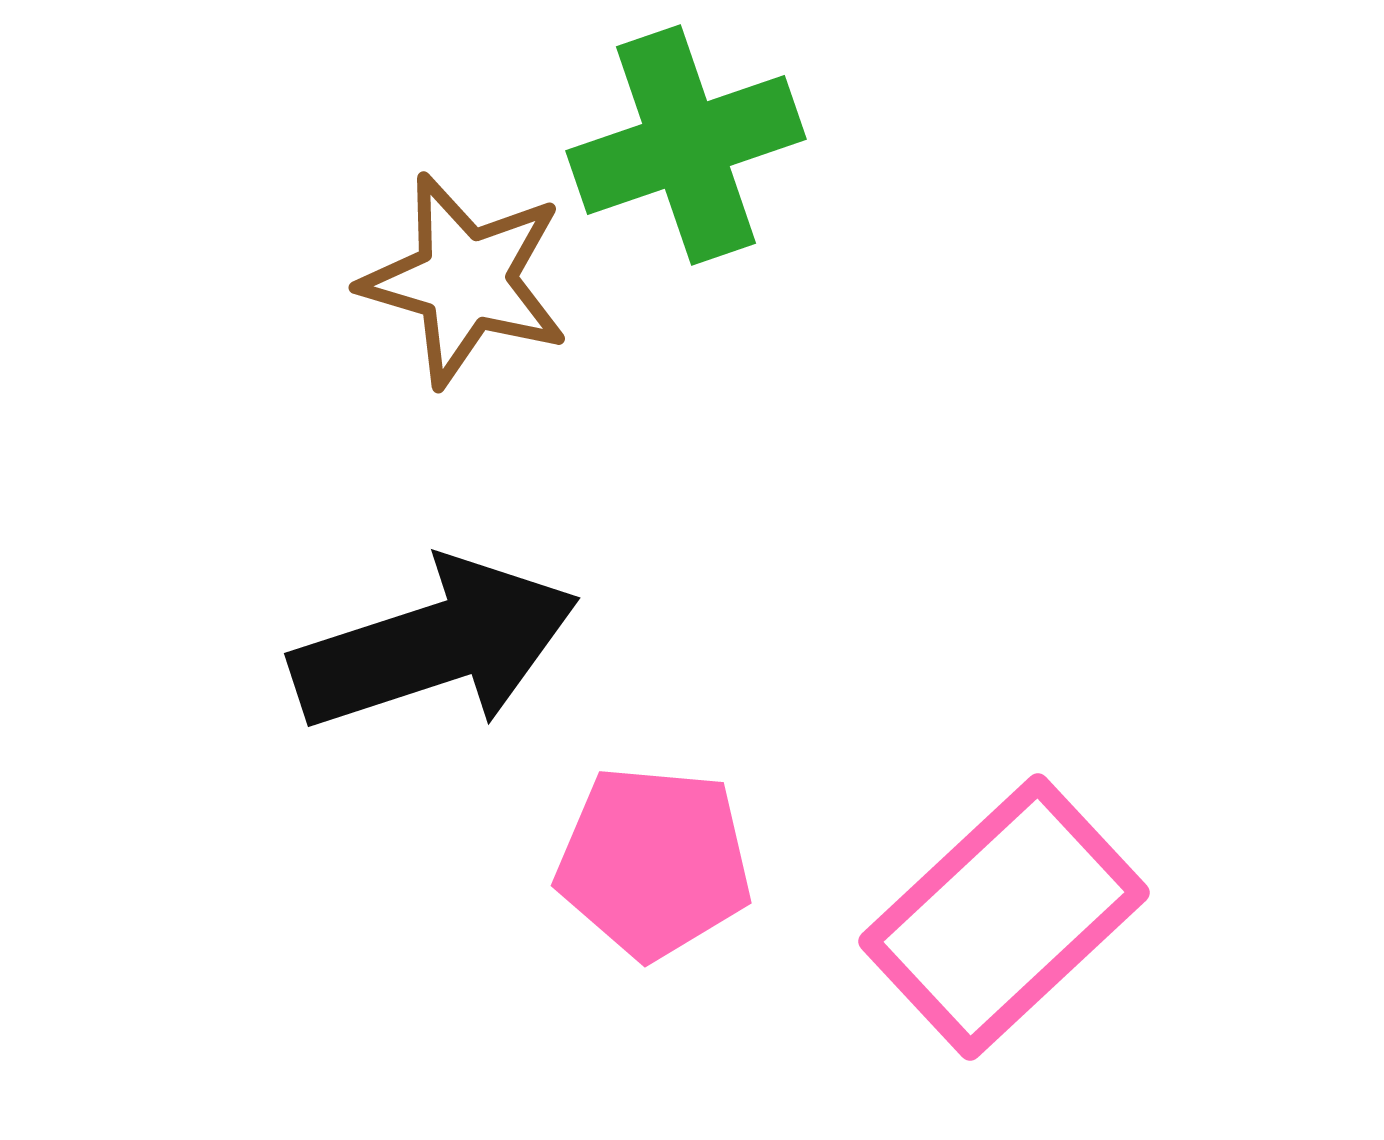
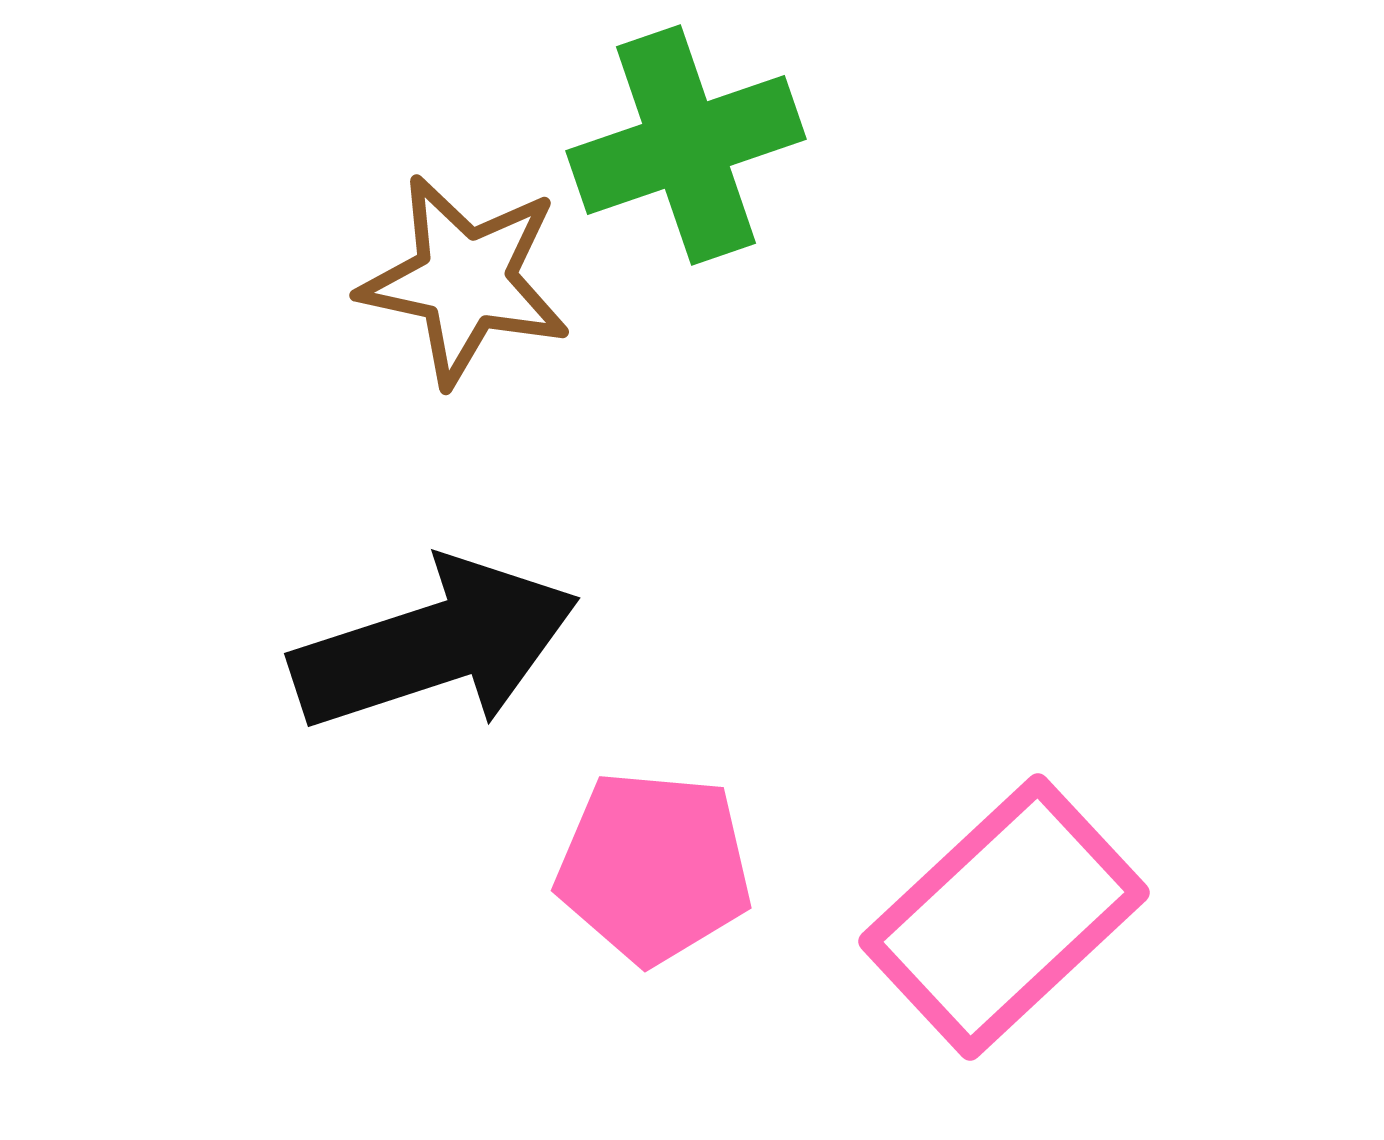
brown star: rotated 4 degrees counterclockwise
pink pentagon: moved 5 px down
